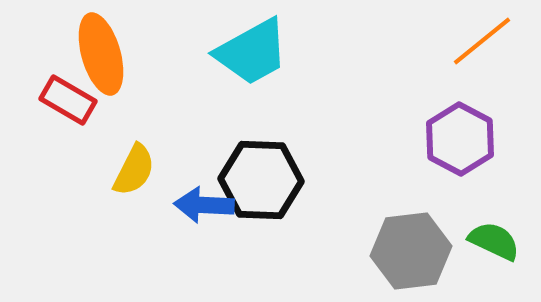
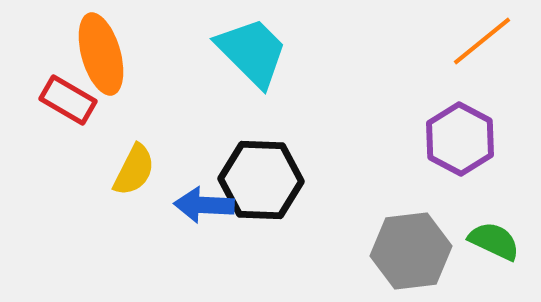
cyan trapezoid: rotated 106 degrees counterclockwise
